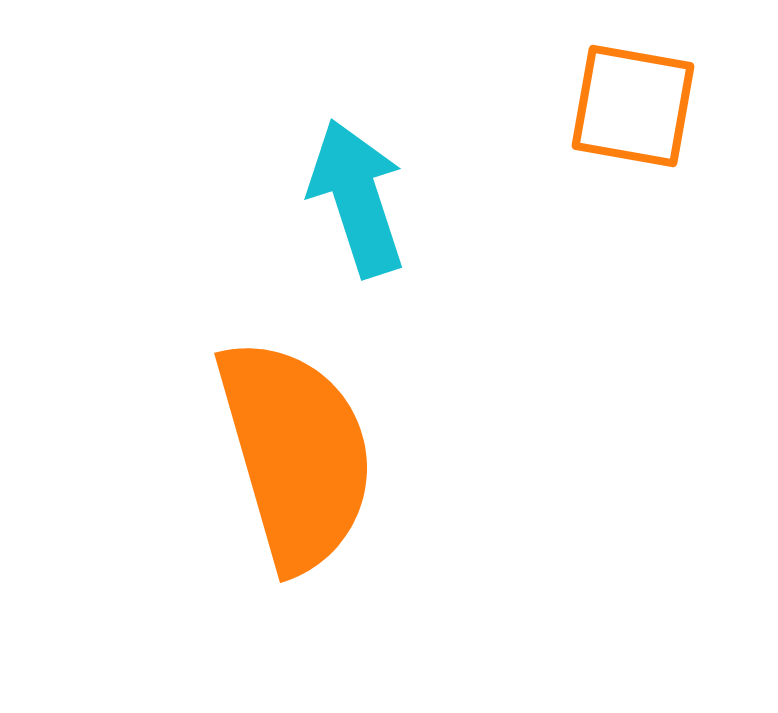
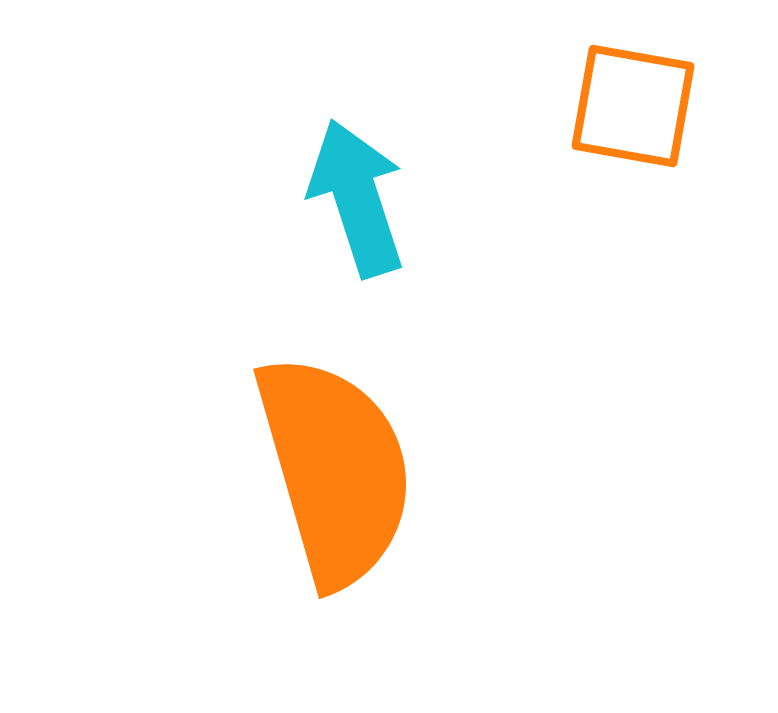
orange semicircle: moved 39 px right, 16 px down
